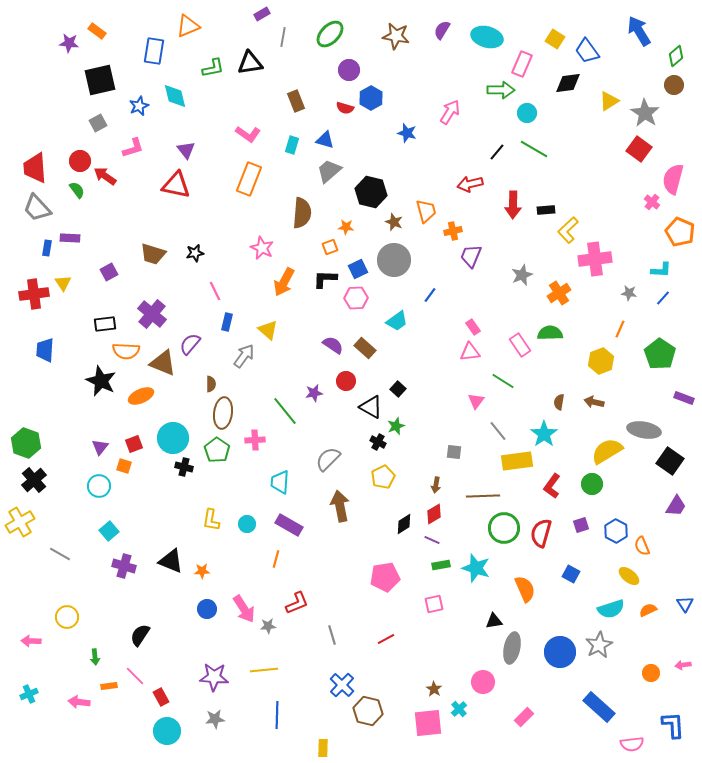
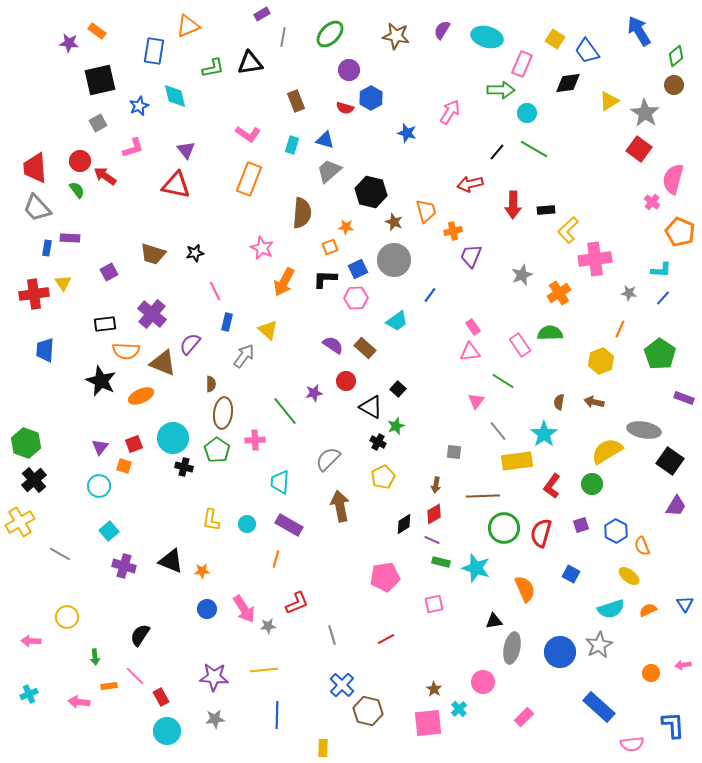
green rectangle at (441, 565): moved 3 px up; rotated 24 degrees clockwise
